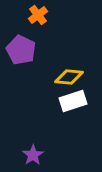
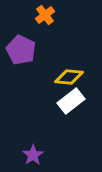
orange cross: moved 7 px right
white rectangle: moved 2 px left; rotated 20 degrees counterclockwise
